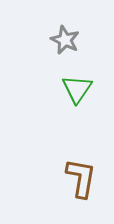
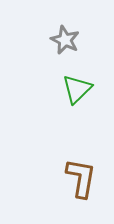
green triangle: rotated 12 degrees clockwise
